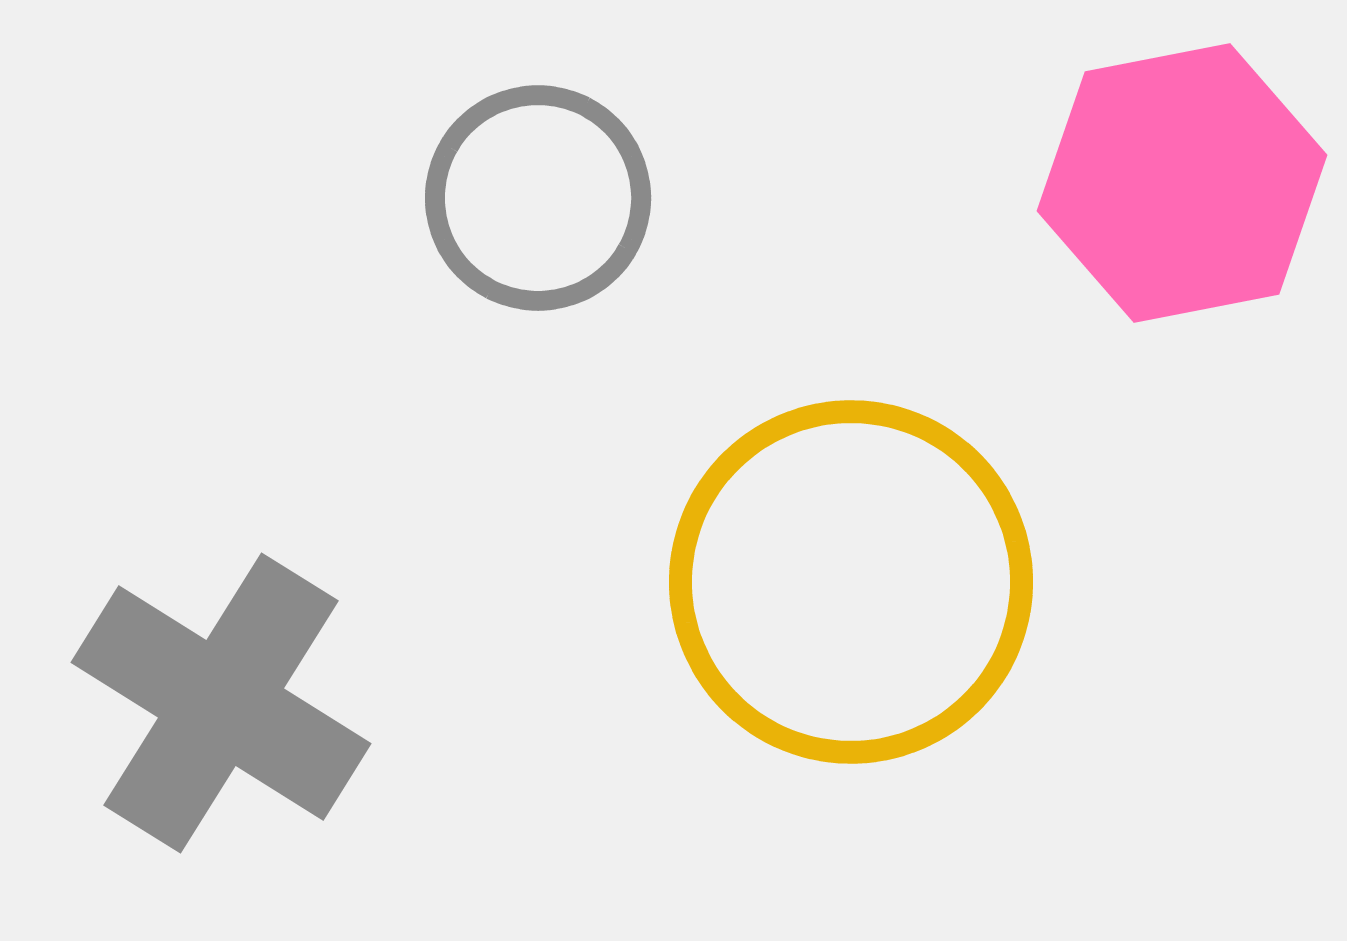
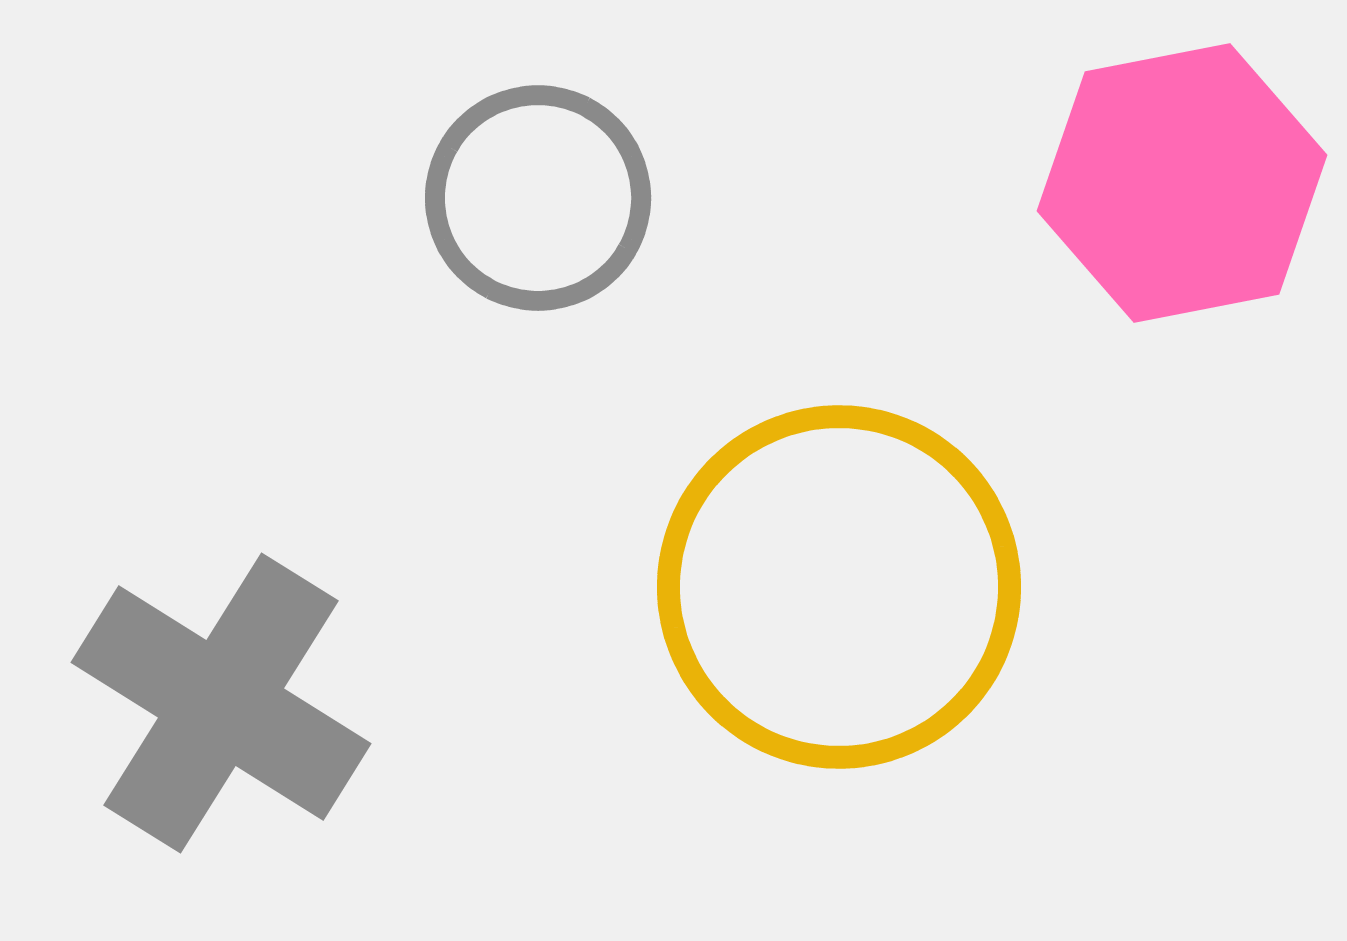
yellow circle: moved 12 px left, 5 px down
